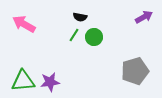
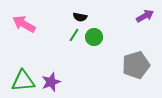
purple arrow: moved 1 px right, 1 px up
gray pentagon: moved 1 px right, 6 px up
purple star: moved 1 px right; rotated 12 degrees counterclockwise
